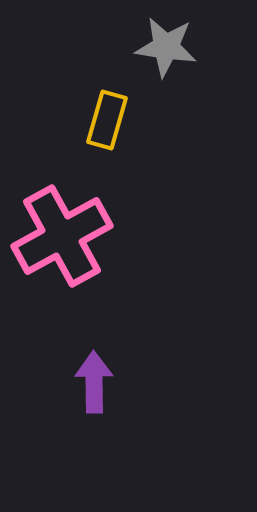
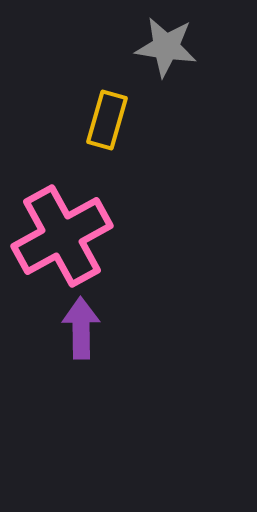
purple arrow: moved 13 px left, 54 px up
